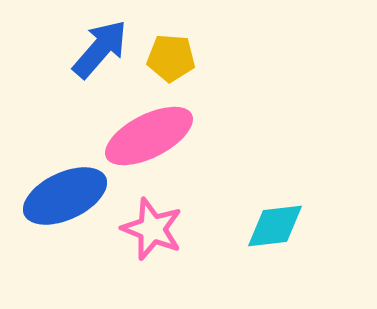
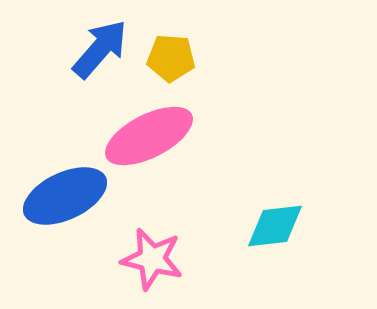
pink star: moved 30 px down; rotated 8 degrees counterclockwise
